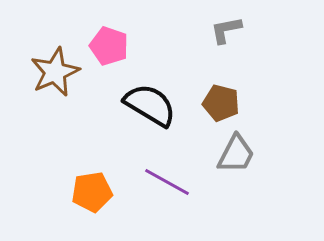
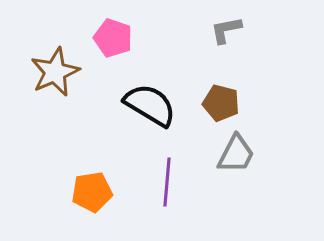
pink pentagon: moved 4 px right, 8 px up
purple line: rotated 66 degrees clockwise
